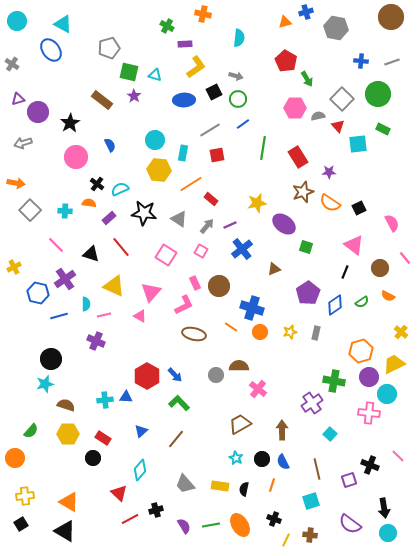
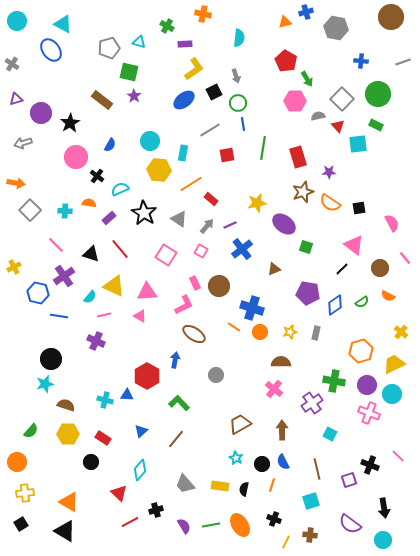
gray line at (392, 62): moved 11 px right
yellow L-shape at (196, 67): moved 2 px left, 2 px down
cyan triangle at (155, 75): moved 16 px left, 33 px up
gray arrow at (236, 76): rotated 56 degrees clockwise
purple triangle at (18, 99): moved 2 px left
green circle at (238, 99): moved 4 px down
blue ellipse at (184, 100): rotated 35 degrees counterclockwise
pink hexagon at (295, 108): moved 7 px up
purple circle at (38, 112): moved 3 px right, 1 px down
blue line at (243, 124): rotated 64 degrees counterclockwise
green rectangle at (383, 129): moved 7 px left, 4 px up
cyan circle at (155, 140): moved 5 px left, 1 px down
blue semicircle at (110, 145): rotated 56 degrees clockwise
red square at (217, 155): moved 10 px right
red rectangle at (298, 157): rotated 15 degrees clockwise
black cross at (97, 184): moved 8 px up
black square at (359, 208): rotated 16 degrees clockwise
black star at (144, 213): rotated 25 degrees clockwise
red line at (121, 247): moved 1 px left, 2 px down
black line at (345, 272): moved 3 px left, 3 px up; rotated 24 degrees clockwise
purple cross at (65, 279): moved 1 px left, 3 px up
pink triangle at (151, 292): moved 4 px left; rotated 45 degrees clockwise
purple pentagon at (308, 293): rotated 30 degrees counterclockwise
cyan semicircle at (86, 304): moved 4 px right, 7 px up; rotated 40 degrees clockwise
blue line at (59, 316): rotated 24 degrees clockwise
orange line at (231, 327): moved 3 px right
brown ellipse at (194, 334): rotated 20 degrees clockwise
brown semicircle at (239, 366): moved 42 px right, 4 px up
blue arrow at (175, 375): moved 15 px up; rotated 126 degrees counterclockwise
purple circle at (369, 377): moved 2 px left, 8 px down
pink cross at (258, 389): moved 16 px right
cyan circle at (387, 394): moved 5 px right
blue triangle at (126, 397): moved 1 px right, 2 px up
cyan cross at (105, 400): rotated 21 degrees clockwise
pink cross at (369, 413): rotated 15 degrees clockwise
cyan square at (330, 434): rotated 16 degrees counterclockwise
orange circle at (15, 458): moved 2 px right, 4 px down
black circle at (93, 458): moved 2 px left, 4 px down
black circle at (262, 459): moved 5 px down
yellow cross at (25, 496): moved 3 px up
red line at (130, 519): moved 3 px down
cyan circle at (388, 533): moved 5 px left, 7 px down
yellow line at (286, 540): moved 2 px down
